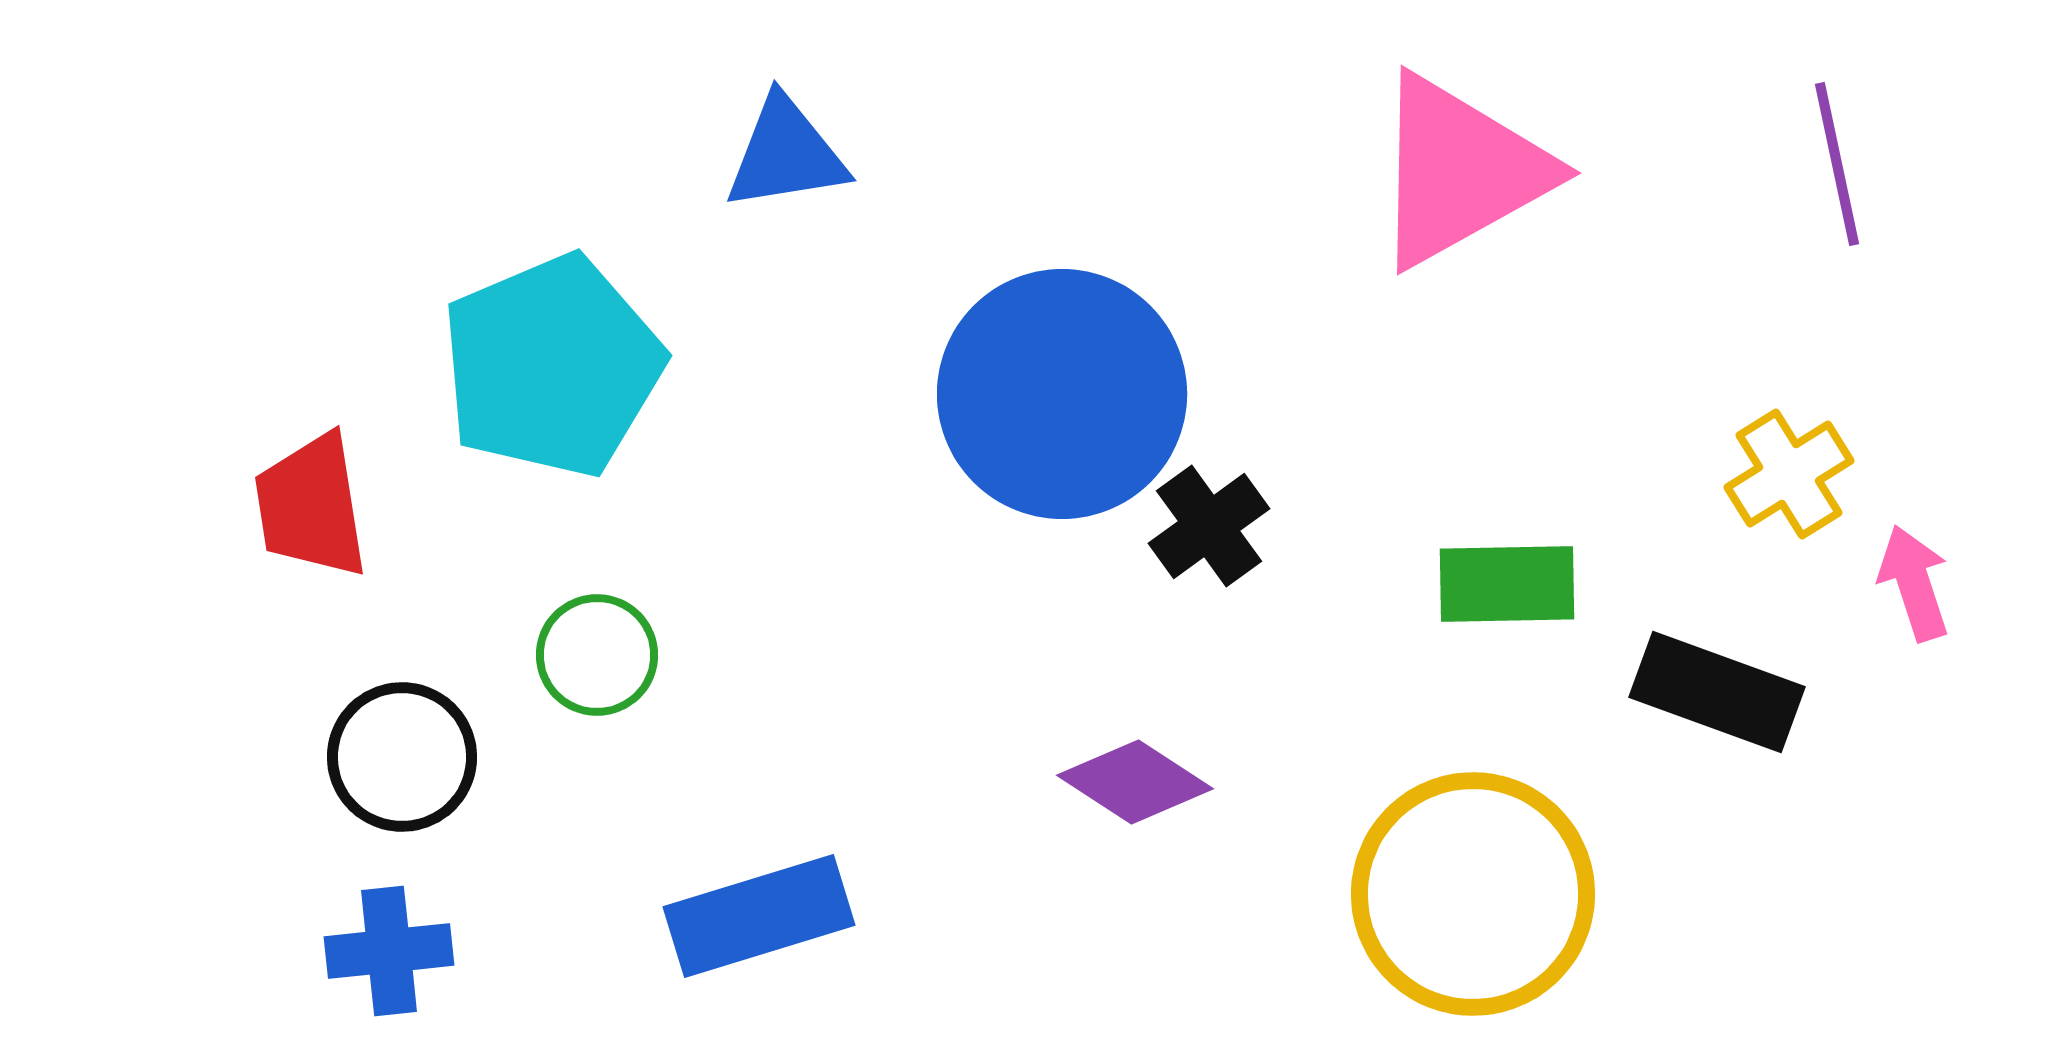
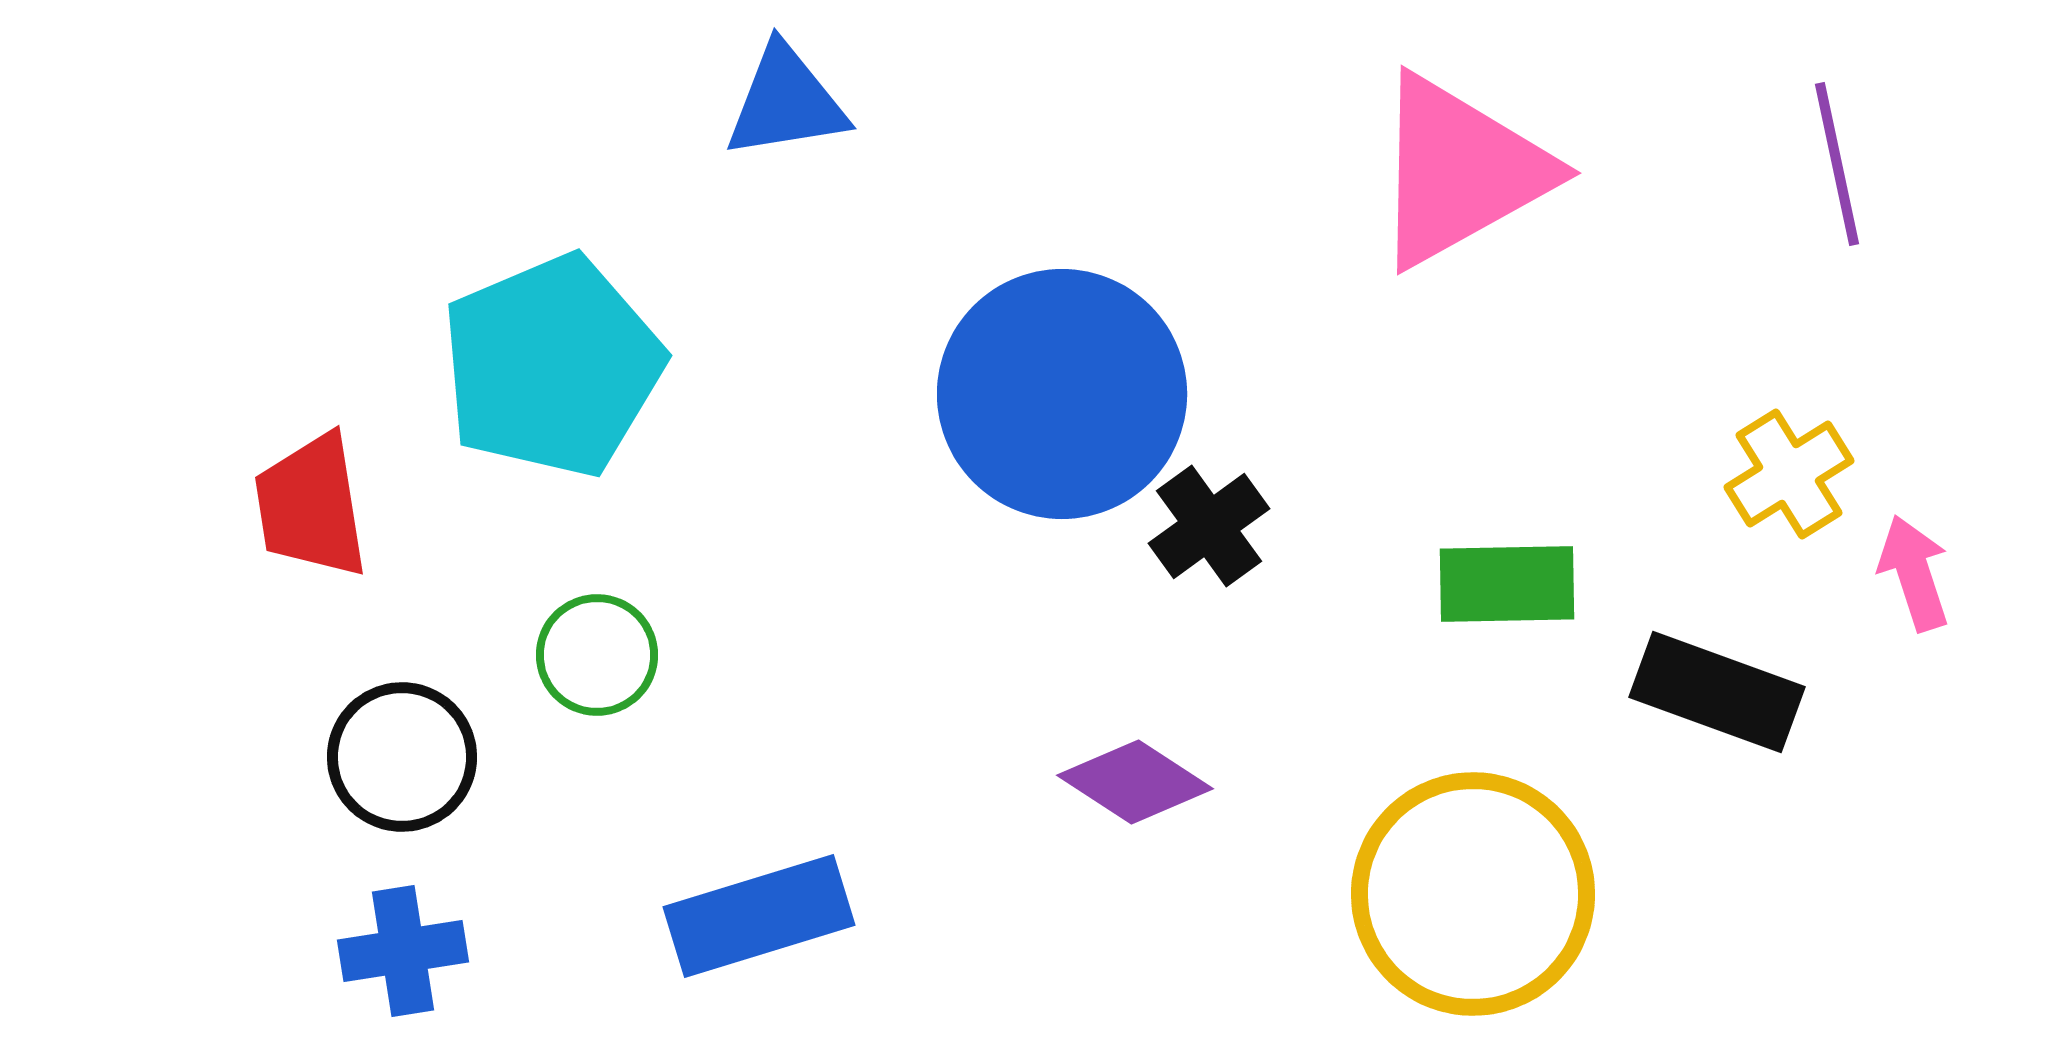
blue triangle: moved 52 px up
pink arrow: moved 10 px up
blue cross: moved 14 px right; rotated 3 degrees counterclockwise
